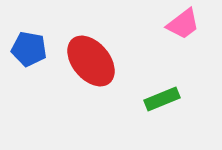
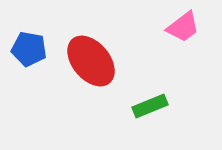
pink trapezoid: moved 3 px down
green rectangle: moved 12 px left, 7 px down
